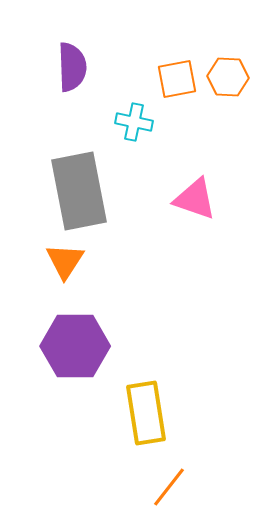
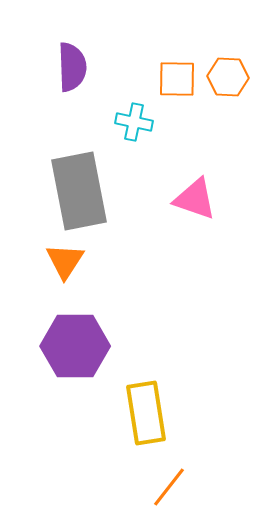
orange square: rotated 12 degrees clockwise
